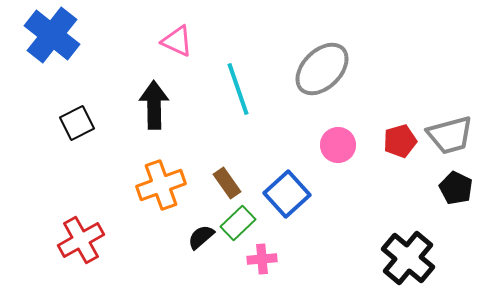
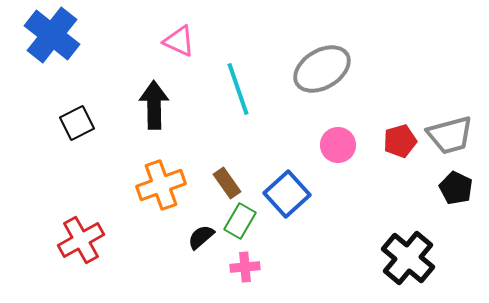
pink triangle: moved 2 px right
gray ellipse: rotated 14 degrees clockwise
green rectangle: moved 2 px right, 2 px up; rotated 16 degrees counterclockwise
pink cross: moved 17 px left, 8 px down
